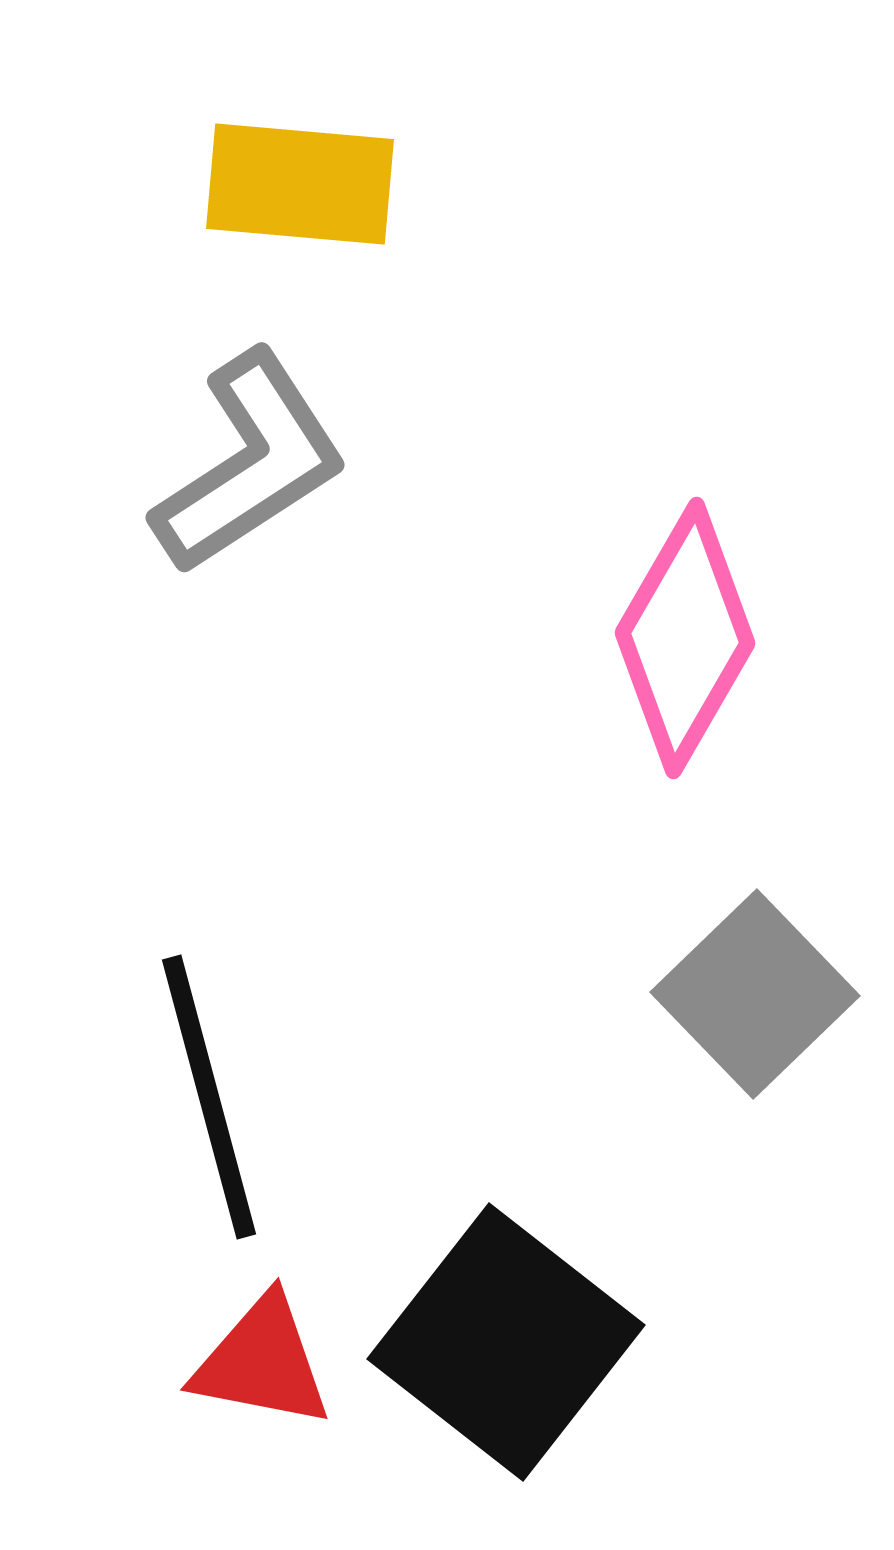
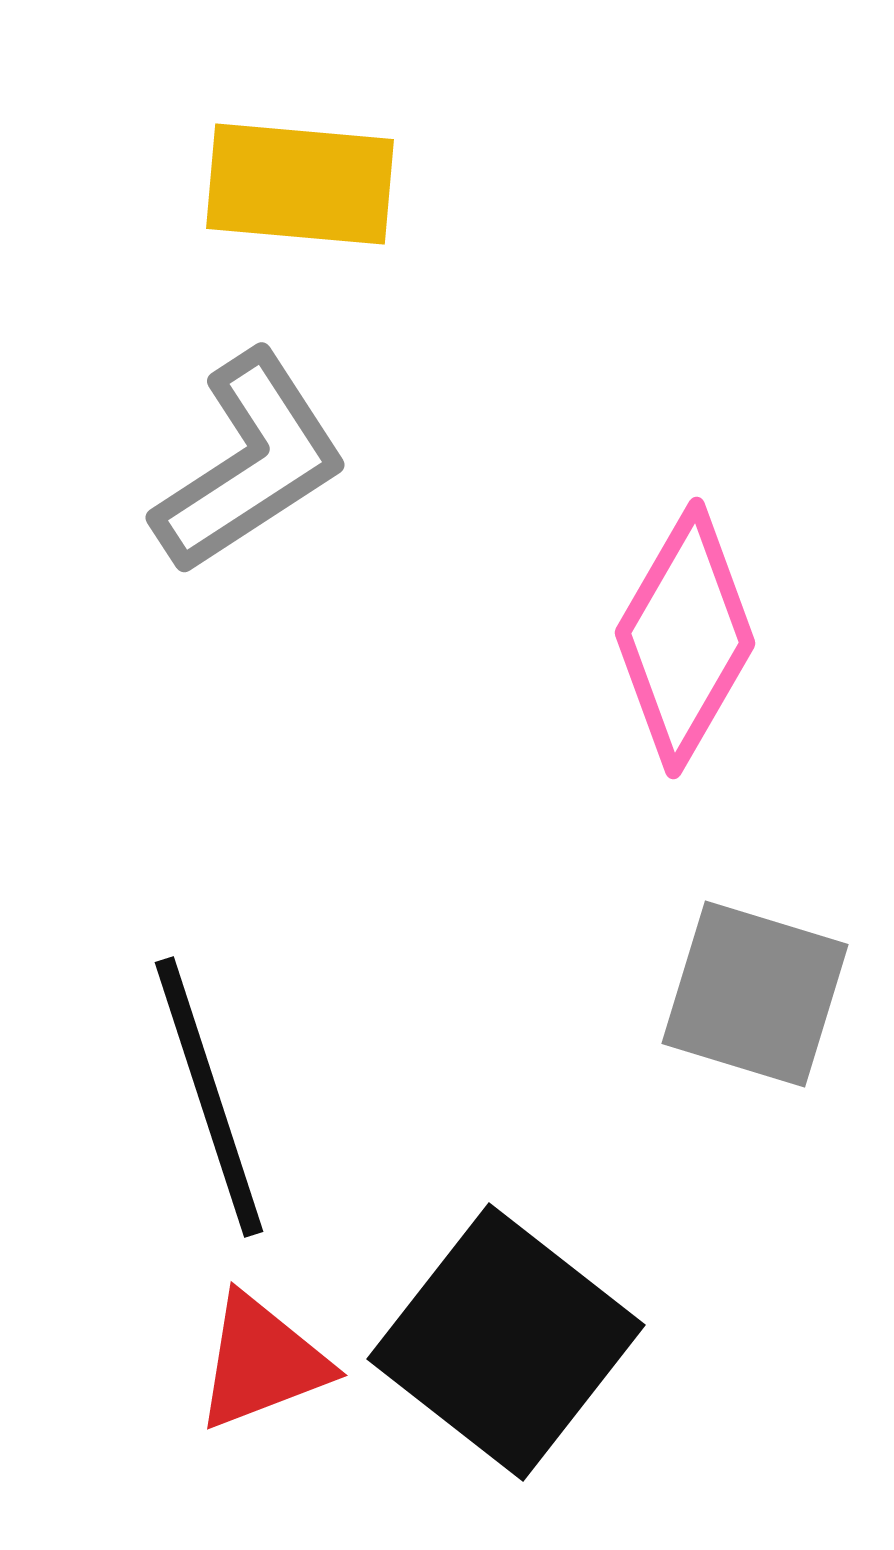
gray square: rotated 29 degrees counterclockwise
black line: rotated 3 degrees counterclockwise
red triangle: rotated 32 degrees counterclockwise
